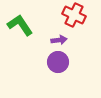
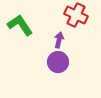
red cross: moved 2 px right
purple arrow: rotated 70 degrees counterclockwise
